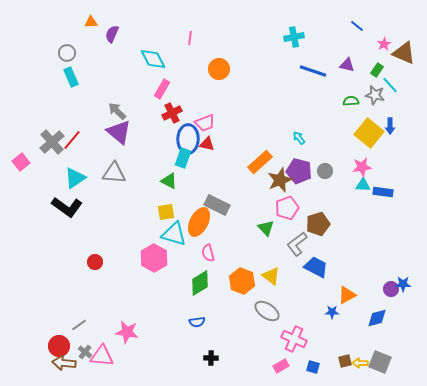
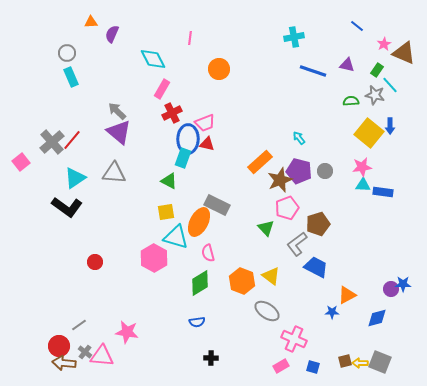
cyan triangle at (174, 234): moved 2 px right, 3 px down
